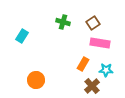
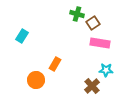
green cross: moved 14 px right, 8 px up
orange rectangle: moved 28 px left
